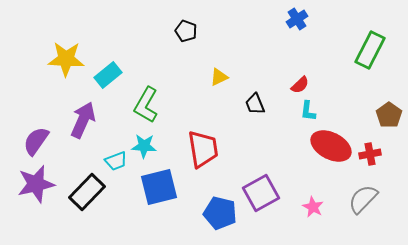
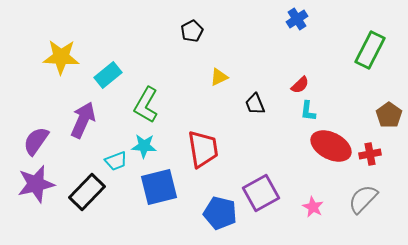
black pentagon: moved 6 px right; rotated 25 degrees clockwise
yellow star: moved 5 px left, 2 px up
